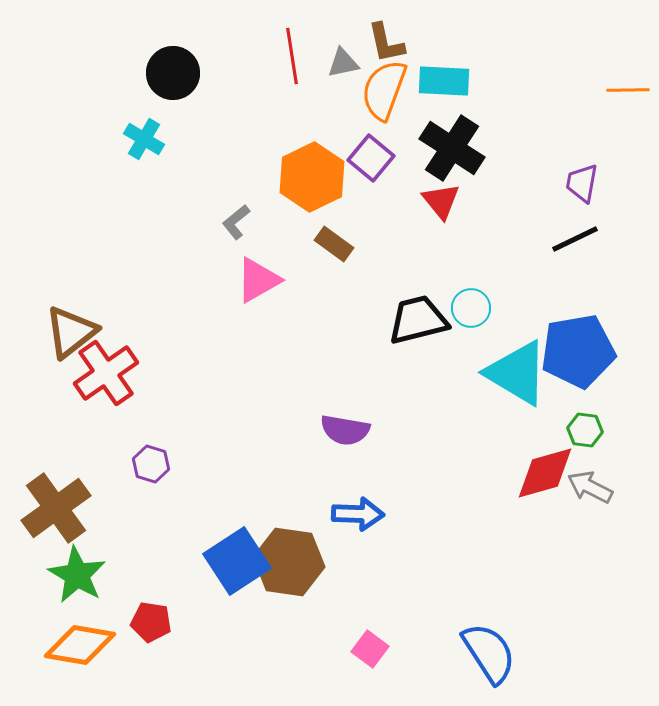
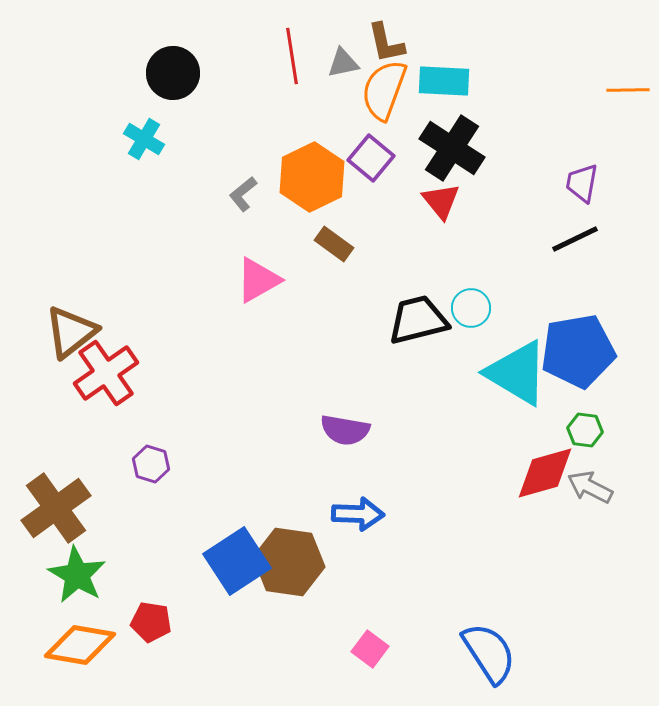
gray L-shape: moved 7 px right, 28 px up
